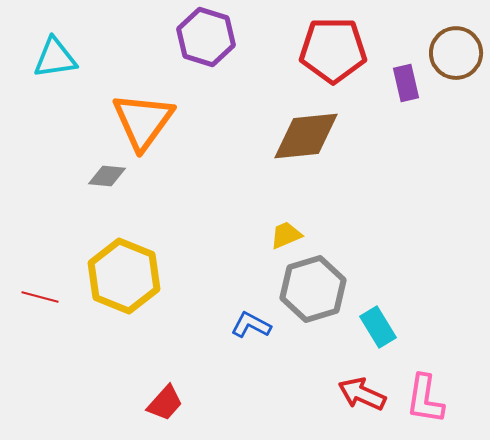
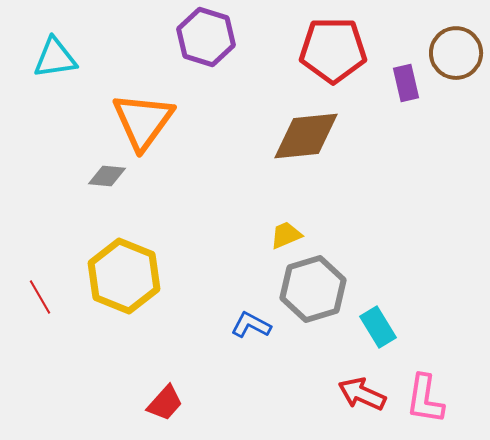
red line: rotated 45 degrees clockwise
